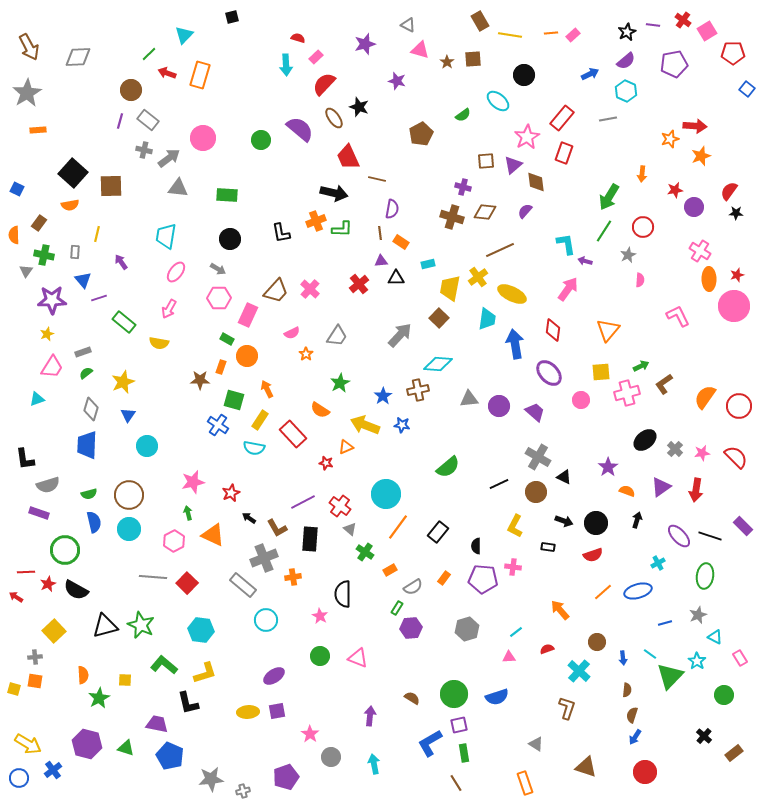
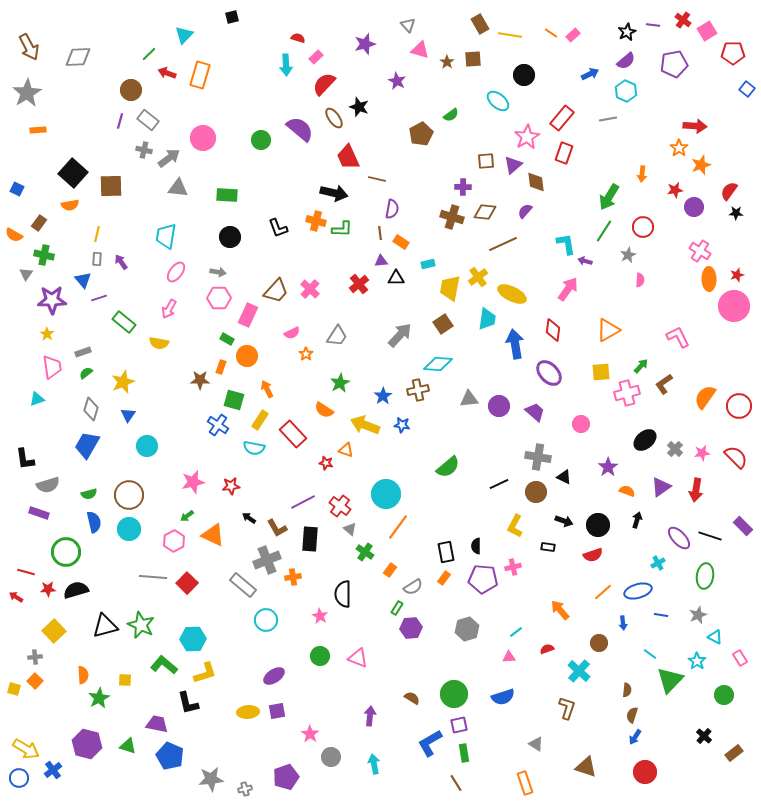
brown rectangle at (480, 21): moved 3 px down
gray triangle at (408, 25): rotated 21 degrees clockwise
orange line at (551, 33): rotated 40 degrees clockwise
purple star at (397, 81): rotated 12 degrees clockwise
green semicircle at (463, 115): moved 12 px left
orange star at (670, 139): moved 9 px right, 9 px down; rotated 18 degrees counterclockwise
orange star at (701, 156): moved 9 px down
purple cross at (463, 187): rotated 14 degrees counterclockwise
orange cross at (316, 221): rotated 36 degrees clockwise
black L-shape at (281, 233): moved 3 px left, 5 px up; rotated 10 degrees counterclockwise
orange semicircle at (14, 235): rotated 60 degrees counterclockwise
black circle at (230, 239): moved 2 px up
brown line at (500, 250): moved 3 px right, 6 px up
gray rectangle at (75, 252): moved 22 px right, 7 px down
gray arrow at (218, 269): moved 3 px down; rotated 21 degrees counterclockwise
gray triangle at (26, 271): moved 3 px down
pink L-shape at (678, 316): moved 21 px down
brown square at (439, 318): moved 4 px right, 6 px down; rotated 12 degrees clockwise
orange triangle at (608, 330): rotated 20 degrees clockwise
yellow star at (47, 334): rotated 16 degrees counterclockwise
green arrow at (641, 366): rotated 21 degrees counterclockwise
pink trapezoid at (52, 367): rotated 40 degrees counterclockwise
pink circle at (581, 400): moved 24 px down
orange semicircle at (320, 410): moved 4 px right
blue trapezoid at (87, 445): rotated 28 degrees clockwise
orange triangle at (346, 447): moved 3 px down; rotated 42 degrees clockwise
gray cross at (538, 457): rotated 20 degrees counterclockwise
red star at (231, 493): moved 7 px up; rotated 18 degrees clockwise
green arrow at (188, 513): moved 1 px left, 3 px down; rotated 112 degrees counterclockwise
black circle at (596, 523): moved 2 px right, 2 px down
black rectangle at (438, 532): moved 8 px right, 20 px down; rotated 50 degrees counterclockwise
purple ellipse at (679, 536): moved 2 px down
green circle at (65, 550): moved 1 px right, 2 px down
gray cross at (264, 558): moved 3 px right, 2 px down
pink cross at (513, 567): rotated 21 degrees counterclockwise
orange rectangle at (390, 570): rotated 24 degrees counterclockwise
red line at (26, 572): rotated 18 degrees clockwise
red star at (48, 584): moved 5 px down; rotated 21 degrees clockwise
black semicircle at (76, 590): rotated 135 degrees clockwise
blue line at (665, 623): moved 4 px left, 8 px up; rotated 24 degrees clockwise
cyan hexagon at (201, 630): moved 8 px left, 9 px down; rotated 10 degrees counterclockwise
brown circle at (597, 642): moved 2 px right, 1 px down
blue arrow at (623, 658): moved 35 px up
green triangle at (670, 676): moved 4 px down
orange square at (35, 681): rotated 35 degrees clockwise
blue semicircle at (497, 697): moved 6 px right
yellow arrow at (28, 744): moved 2 px left, 5 px down
green triangle at (126, 748): moved 2 px right, 2 px up
gray cross at (243, 791): moved 2 px right, 2 px up
